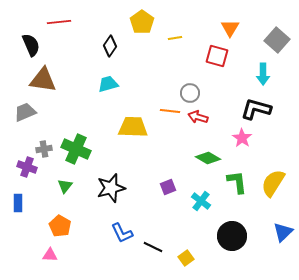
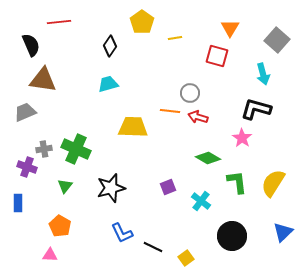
cyan arrow: rotated 15 degrees counterclockwise
